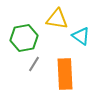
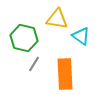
green hexagon: rotated 24 degrees clockwise
